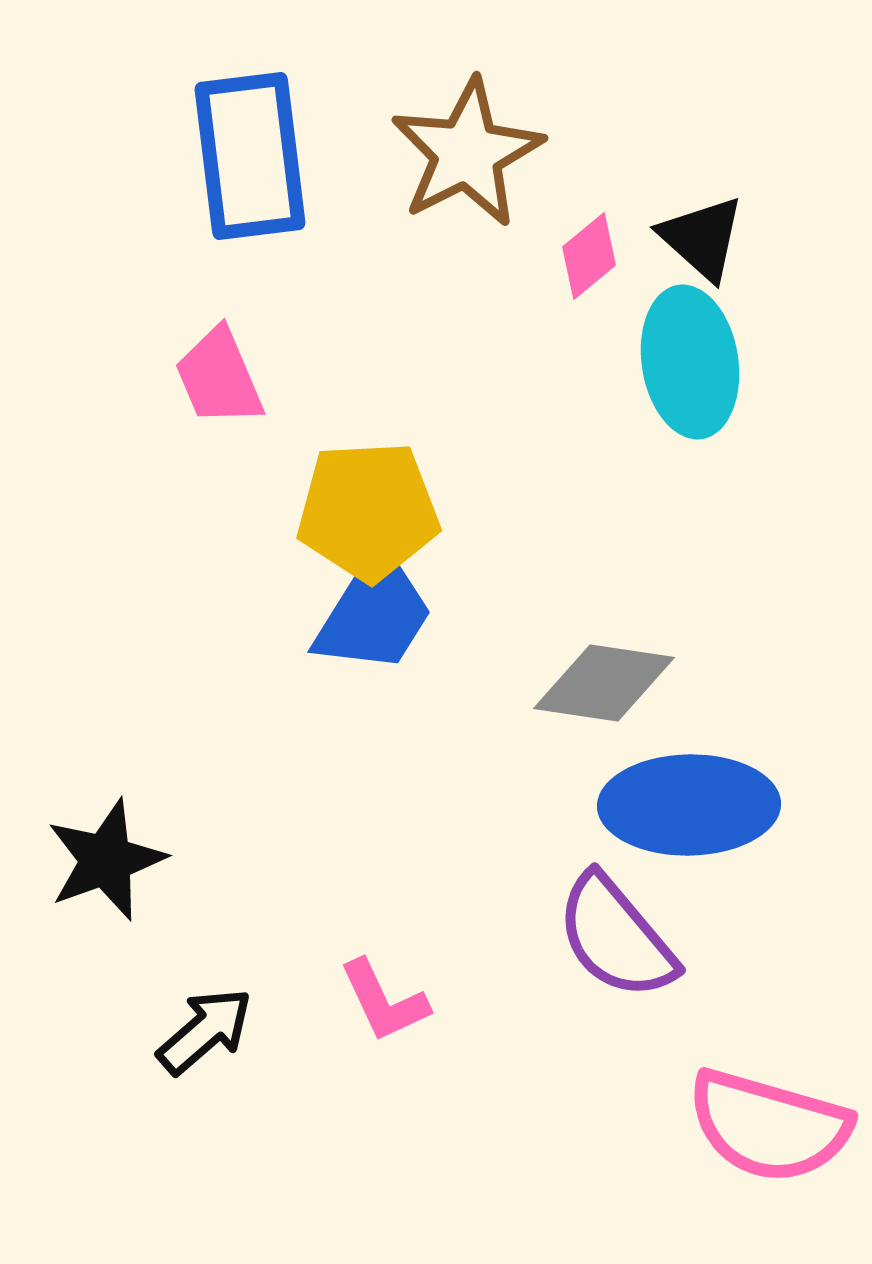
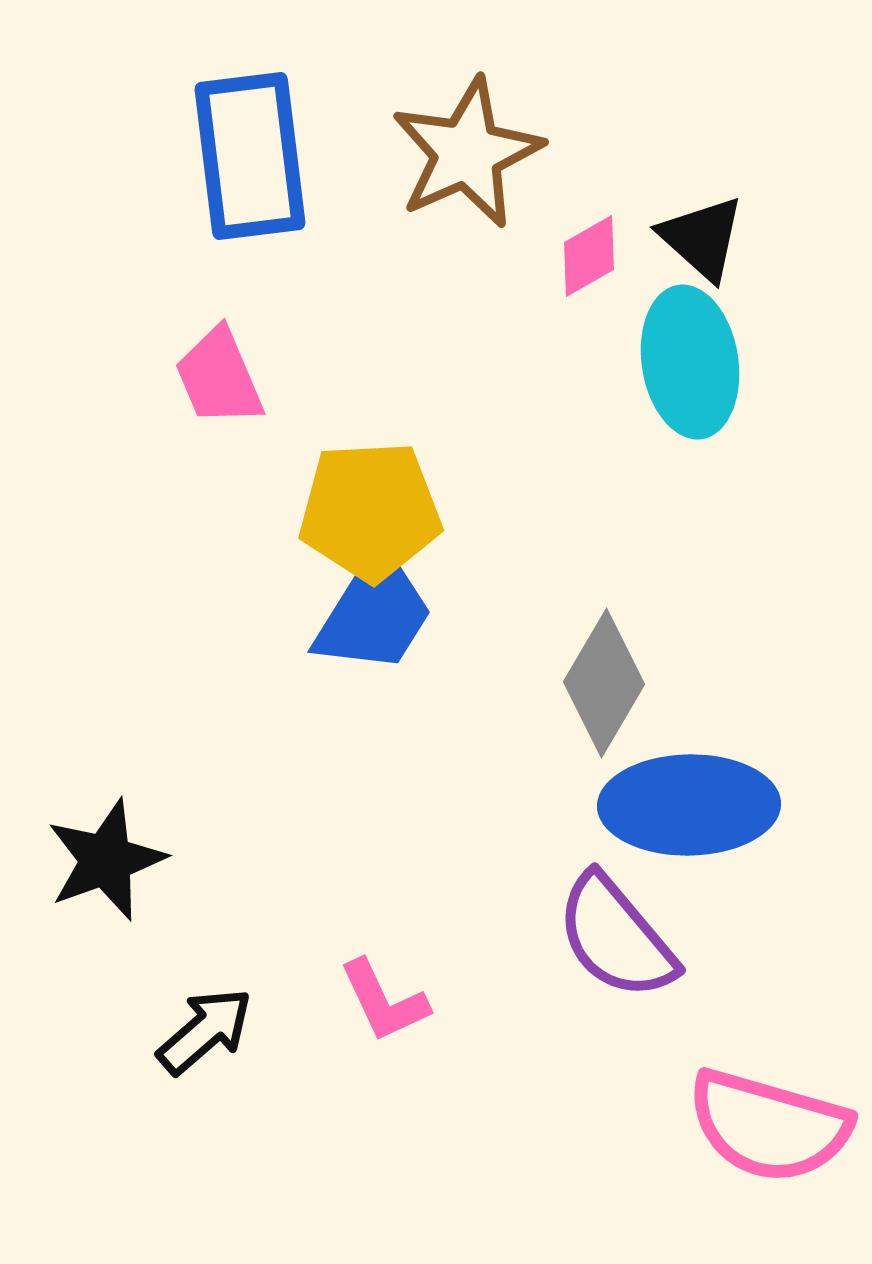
brown star: rotated 3 degrees clockwise
pink diamond: rotated 10 degrees clockwise
yellow pentagon: moved 2 px right
gray diamond: rotated 68 degrees counterclockwise
